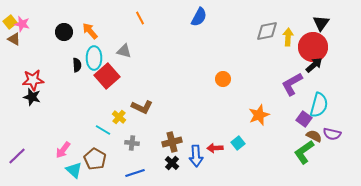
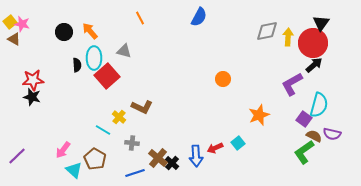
red circle: moved 4 px up
brown cross: moved 14 px left, 16 px down; rotated 36 degrees counterclockwise
red arrow: rotated 21 degrees counterclockwise
